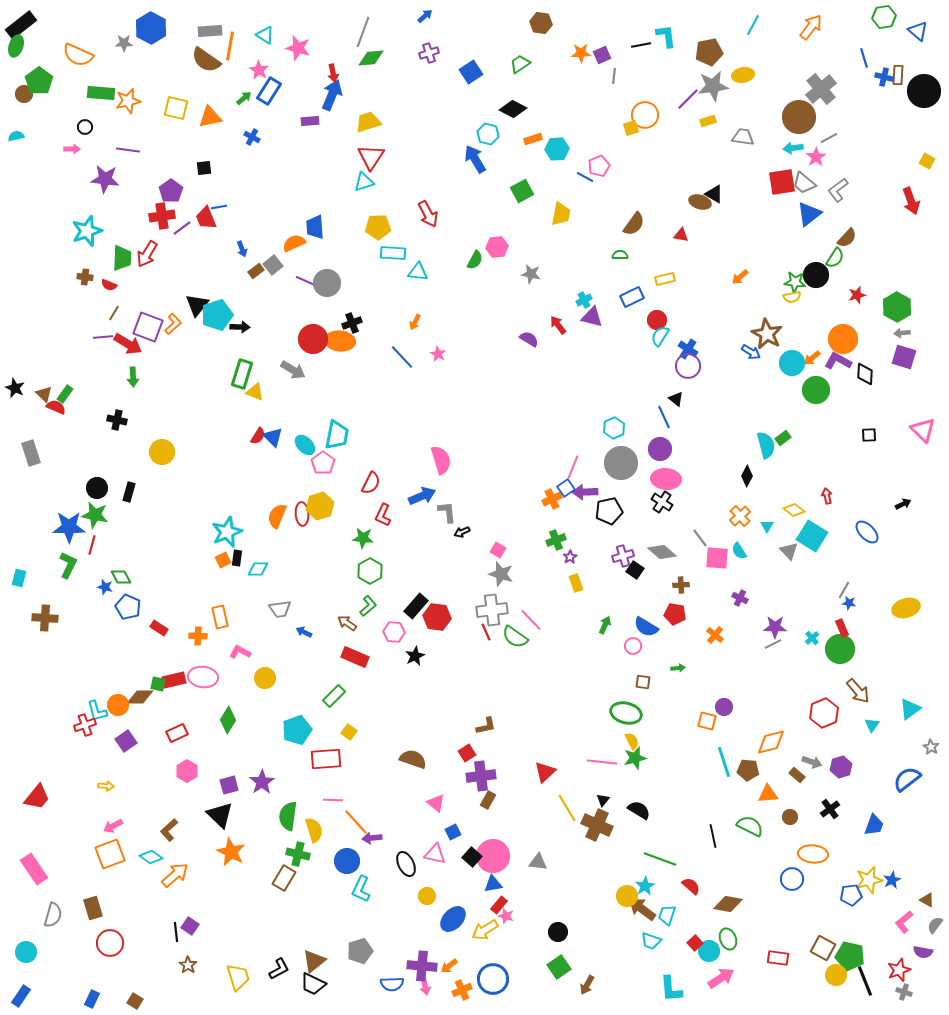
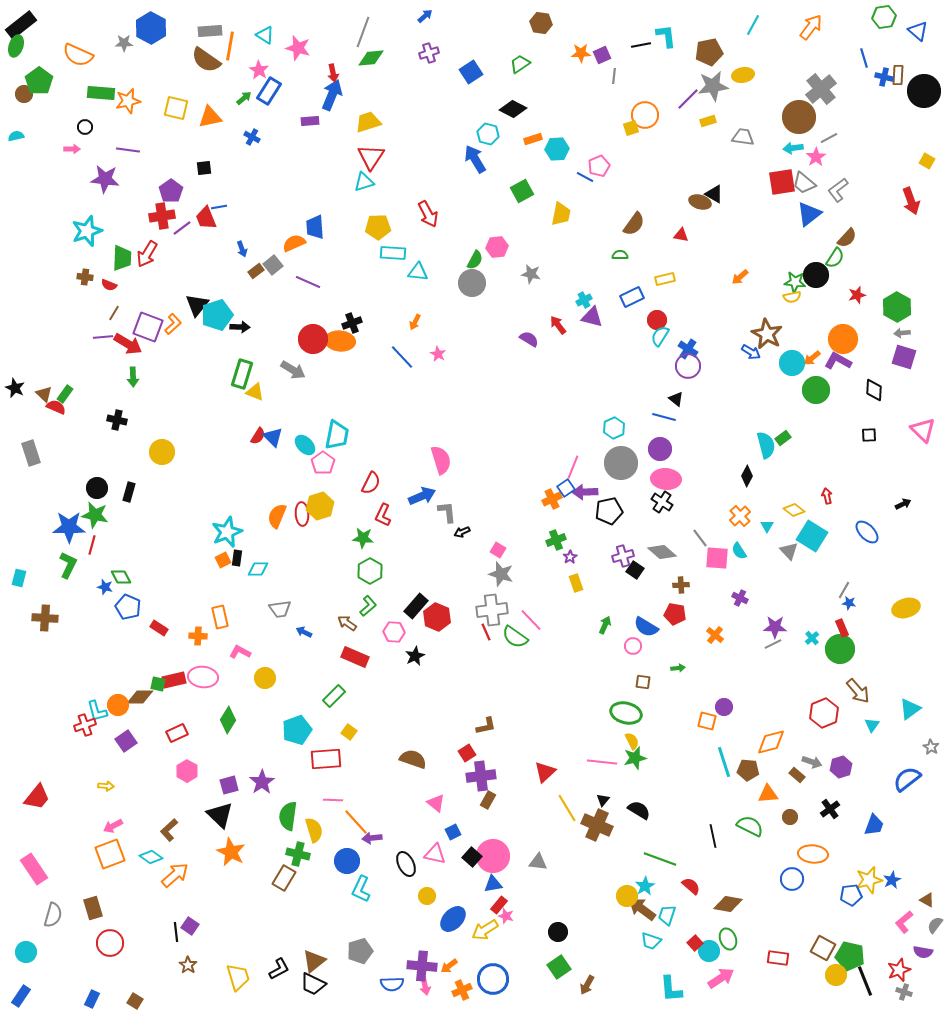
gray circle at (327, 283): moved 145 px right
black diamond at (865, 374): moved 9 px right, 16 px down
blue line at (664, 417): rotated 50 degrees counterclockwise
red hexagon at (437, 617): rotated 16 degrees clockwise
